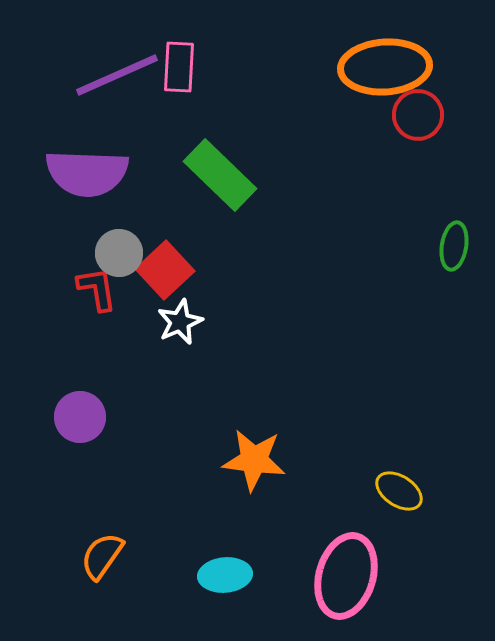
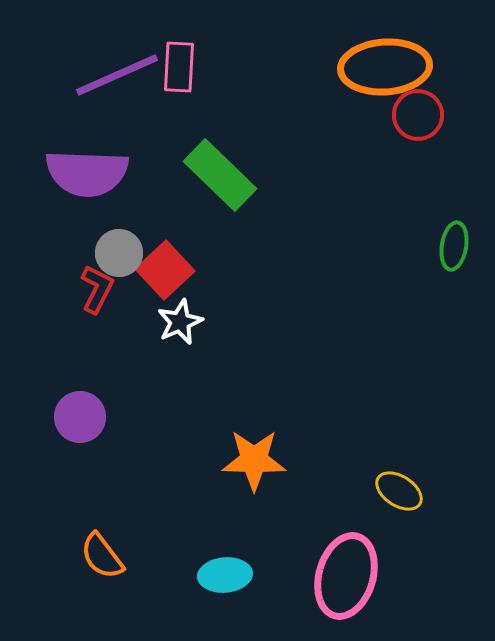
red L-shape: rotated 36 degrees clockwise
orange star: rotated 6 degrees counterclockwise
orange semicircle: rotated 72 degrees counterclockwise
